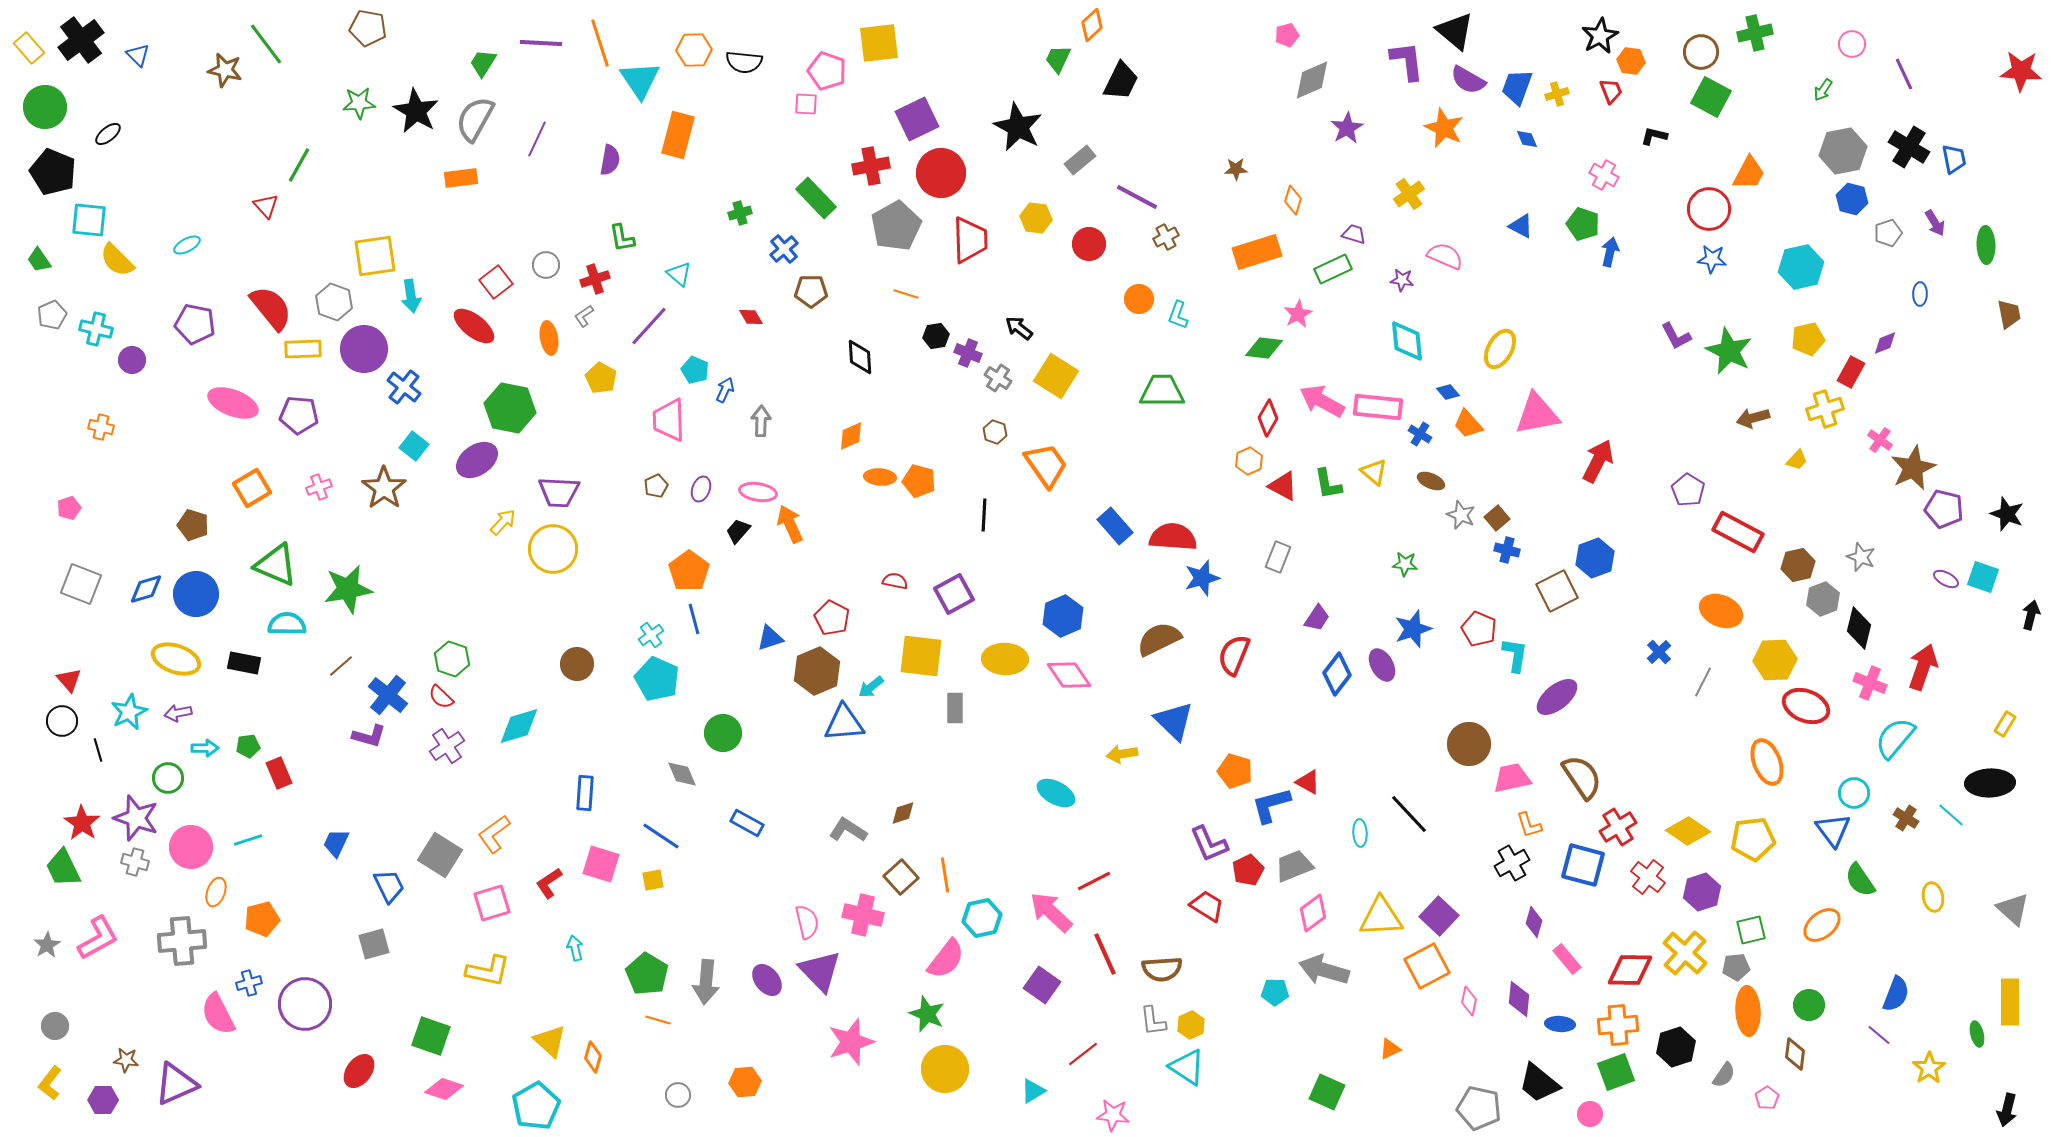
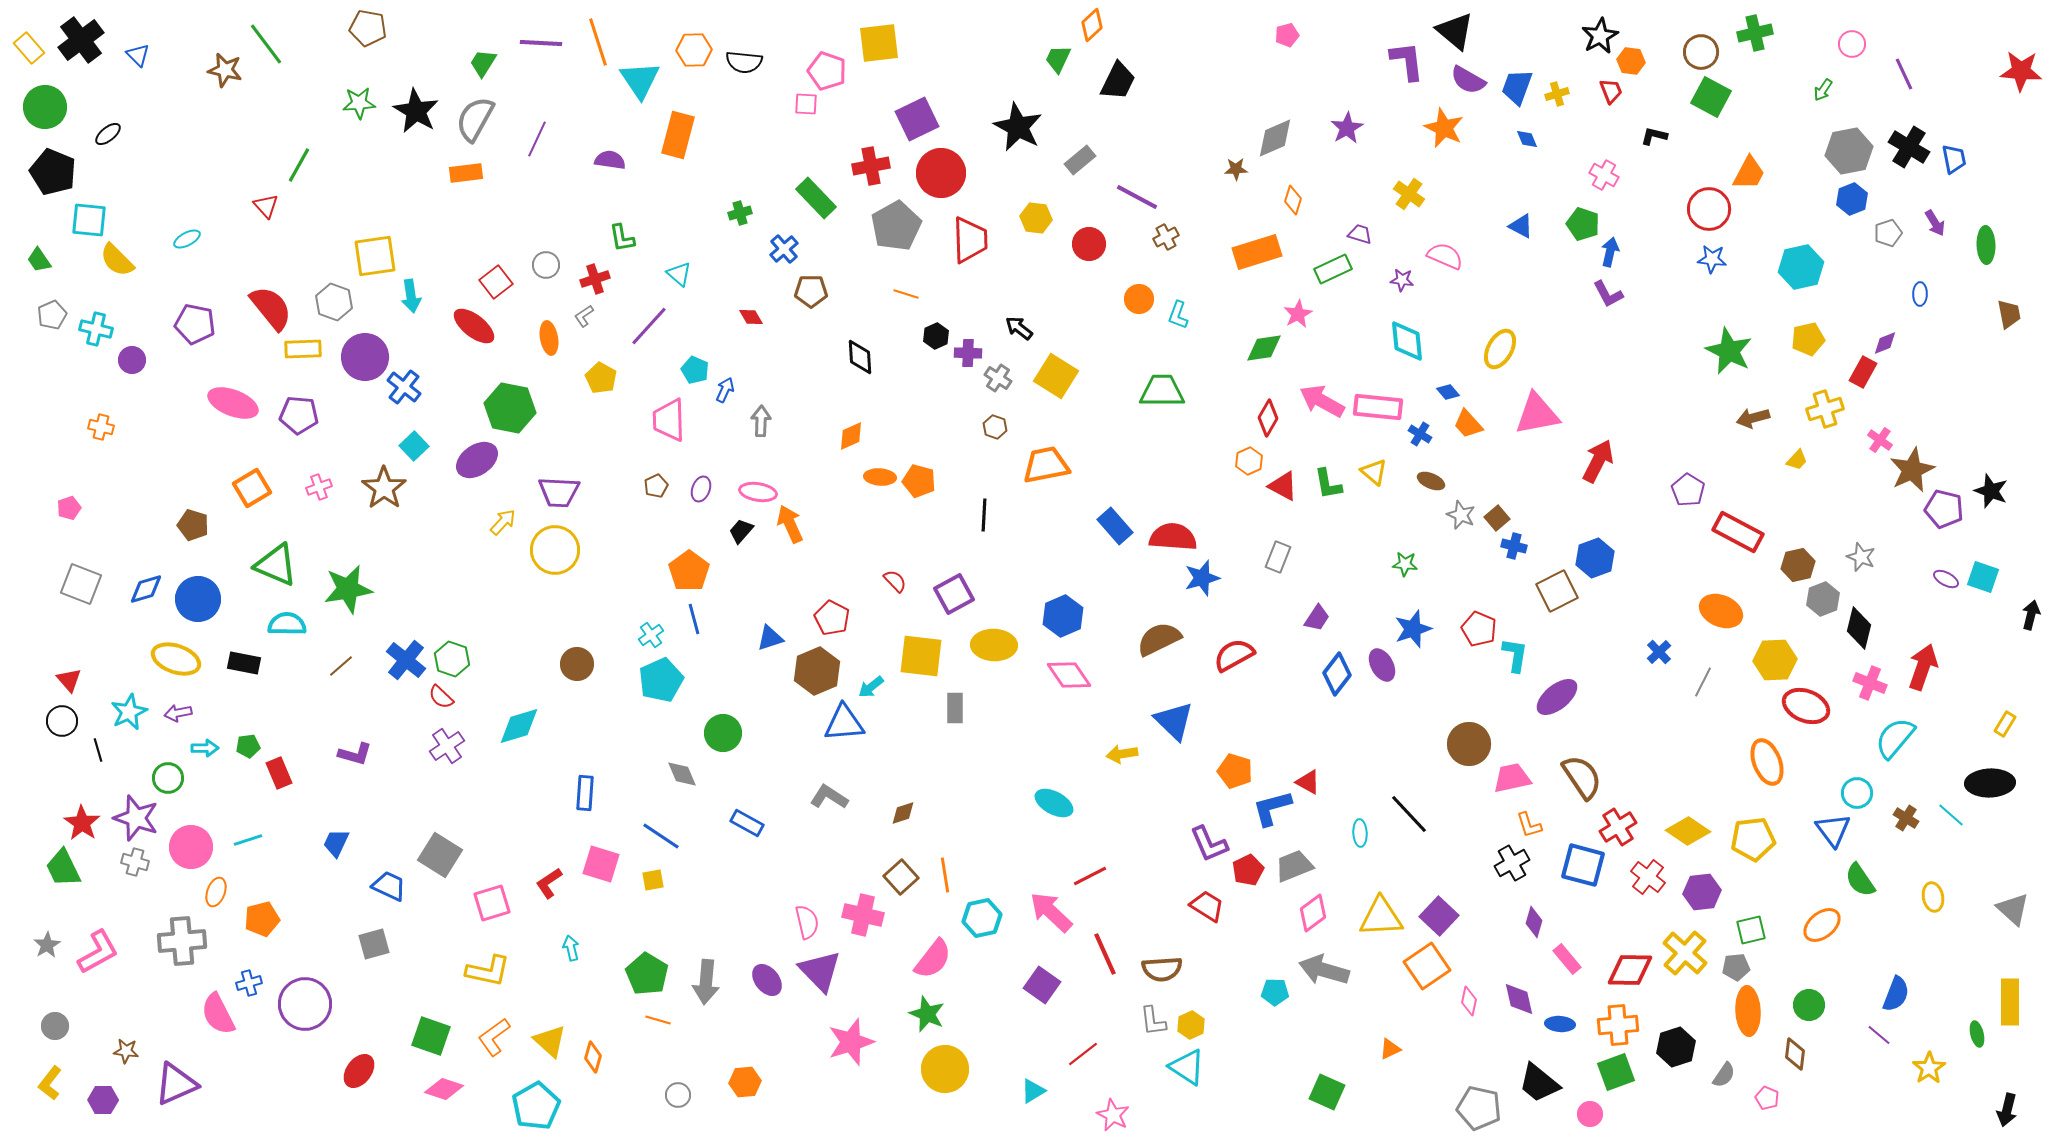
orange line at (600, 43): moved 2 px left, 1 px up
gray diamond at (1312, 80): moved 37 px left, 58 px down
black trapezoid at (1121, 81): moved 3 px left
gray hexagon at (1843, 151): moved 6 px right
purple semicircle at (610, 160): rotated 92 degrees counterclockwise
orange rectangle at (461, 178): moved 5 px right, 5 px up
yellow cross at (1409, 194): rotated 20 degrees counterclockwise
blue hexagon at (1852, 199): rotated 24 degrees clockwise
purple trapezoid at (1354, 234): moved 6 px right
cyan ellipse at (187, 245): moved 6 px up
black hexagon at (936, 336): rotated 15 degrees counterclockwise
purple L-shape at (1676, 336): moved 68 px left, 42 px up
green diamond at (1264, 348): rotated 15 degrees counterclockwise
purple circle at (364, 349): moved 1 px right, 8 px down
purple cross at (968, 353): rotated 20 degrees counterclockwise
red rectangle at (1851, 372): moved 12 px right
brown hexagon at (995, 432): moved 5 px up
cyan square at (414, 446): rotated 8 degrees clockwise
orange trapezoid at (1046, 465): rotated 66 degrees counterclockwise
brown star at (1913, 468): moved 1 px left, 2 px down
black star at (2007, 514): moved 16 px left, 23 px up
black trapezoid at (738, 531): moved 3 px right
yellow circle at (553, 549): moved 2 px right, 1 px down
blue cross at (1507, 550): moved 7 px right, 4 px up
red semicircle at (895, 581): rotated 35 degrees clockwise
blue circle at (196, 594): moved 2 px right, 5 px down
red semicircle at (1234, 655): rotated 39 degrees clockwise
yellow ellipse at (1005, 659): moved 11 px left, 14 px up
cyan pentagon at (657, 679): moved 4 px right, 1 px down; rotated 24 degrees clockwise
blue cross at (388, 695): moved 18 px right, 35 px up
purple L-shape at (369, 736): moved 14 px left, 18 px down
cyan ellipse at (1056, 793): moved 2 px left, 10 px down
cyan circle at (1854, 793): moved 3 px right
blue L-shape at (1271, 805): moved 1 px right, 3 px down
gray L-shape at (848, 830): moved 19 px left, 33 px up
orange L-shape at (494, 834): moved 203 px down
red line at (1094, 881): moved 4 px left, 5 px up
blue trapezoid at (389, 886): rotated 39 degrees counterclockwise
purple hexagon at (1702, 892): rotated 12 degrees clockwise
pink L-shape at (98, 938): moved 14 px down
cyan arrow at (575, 948): moved 4 px left
pink semicircle at (946, 959): moved 13 px left
orange square at (1427, 966): rotated 6 degrees counterclockwise
purple diamond at (1519, 999): rotated 18 degrees counterclockwise
brown star at (126, 1060): moved 9 px up
pink pentagon at (1767, 1098): rotated 15 degrees counterclockwise
pink star at (1113, 1115): rotated 20 degrees clockwise
